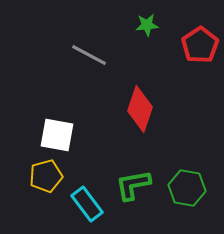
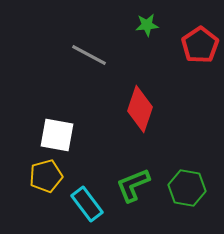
green L-shape: rotated 12 degrees counterclockwise
